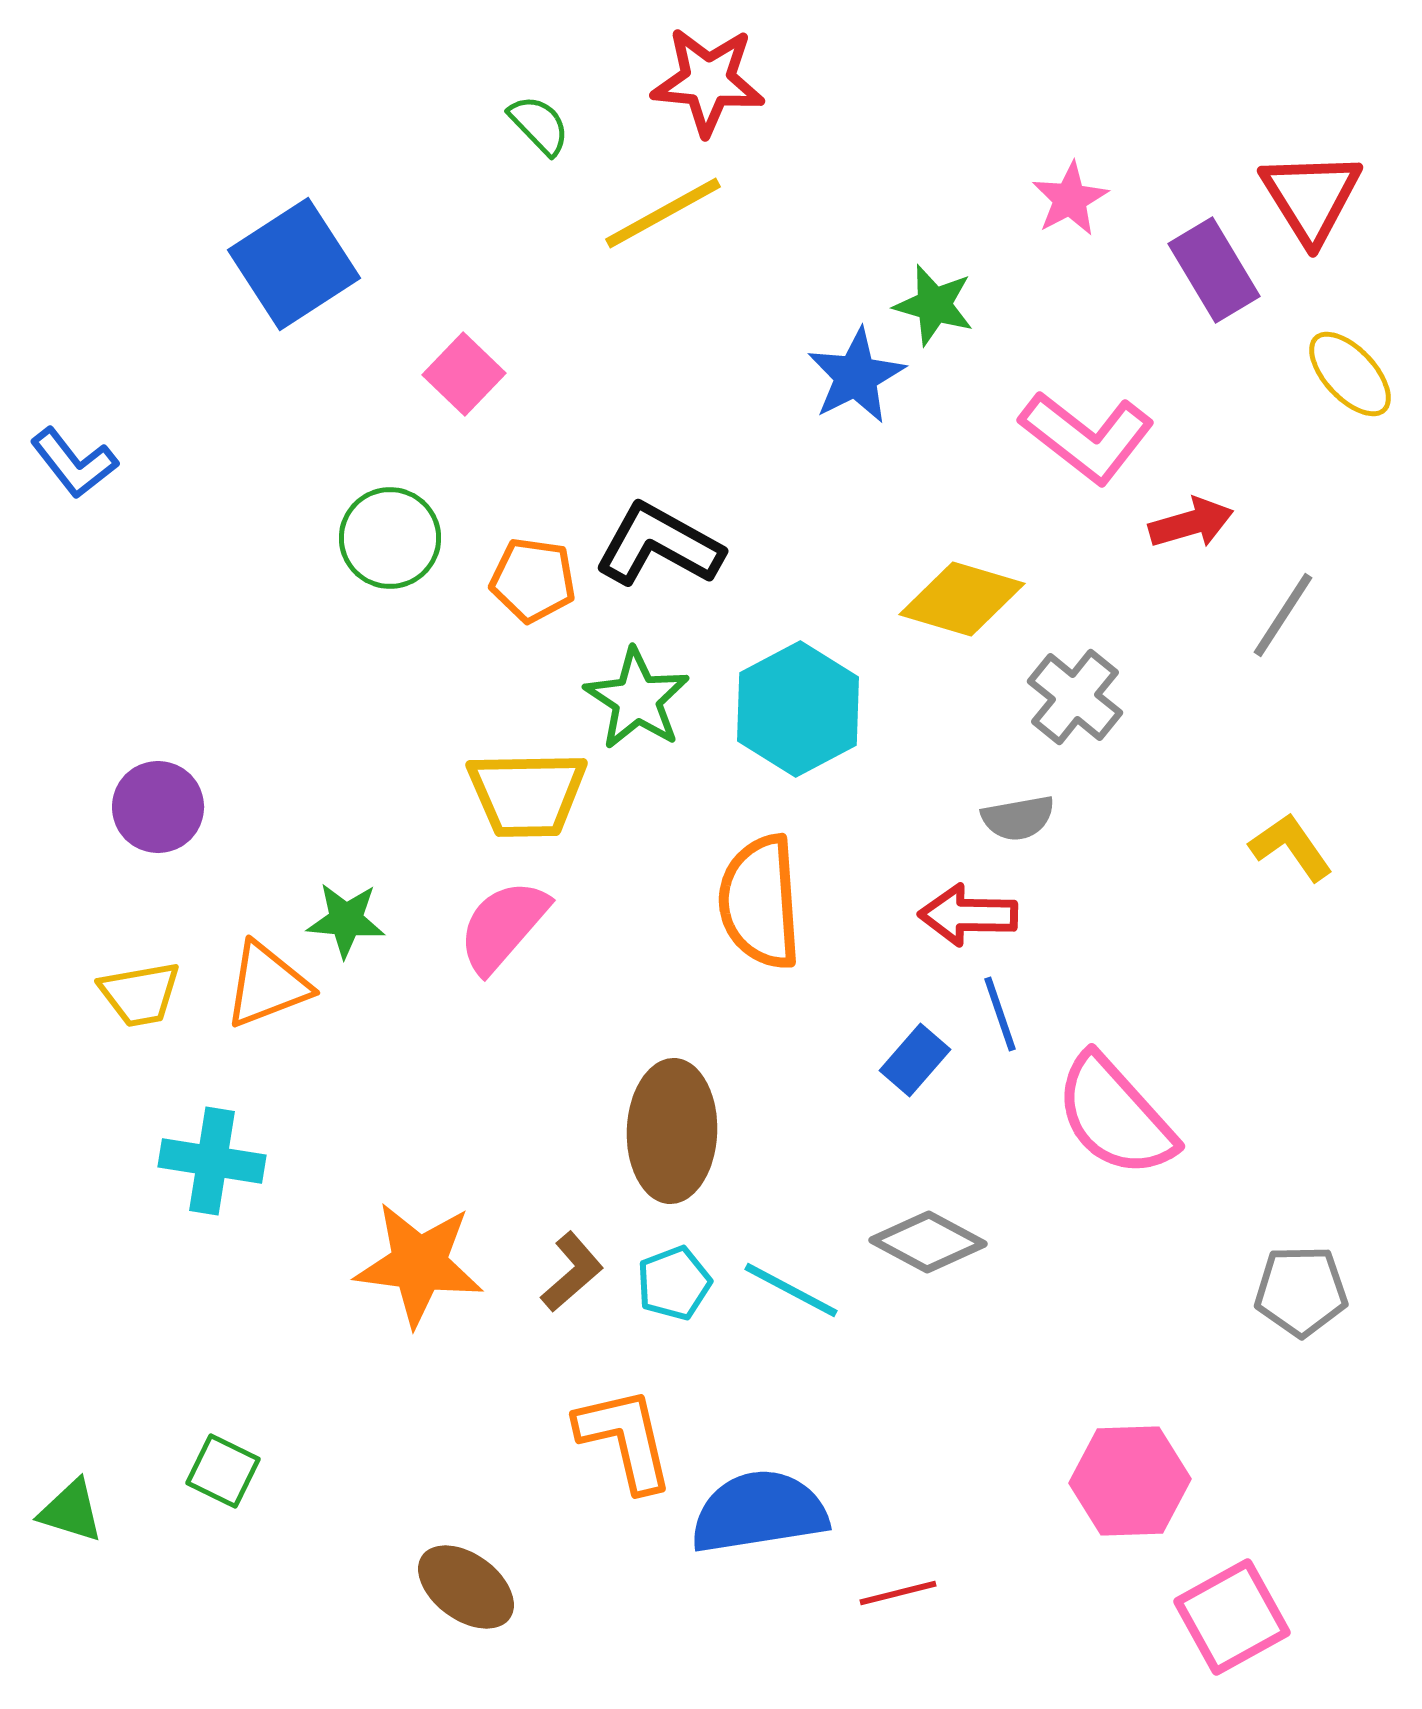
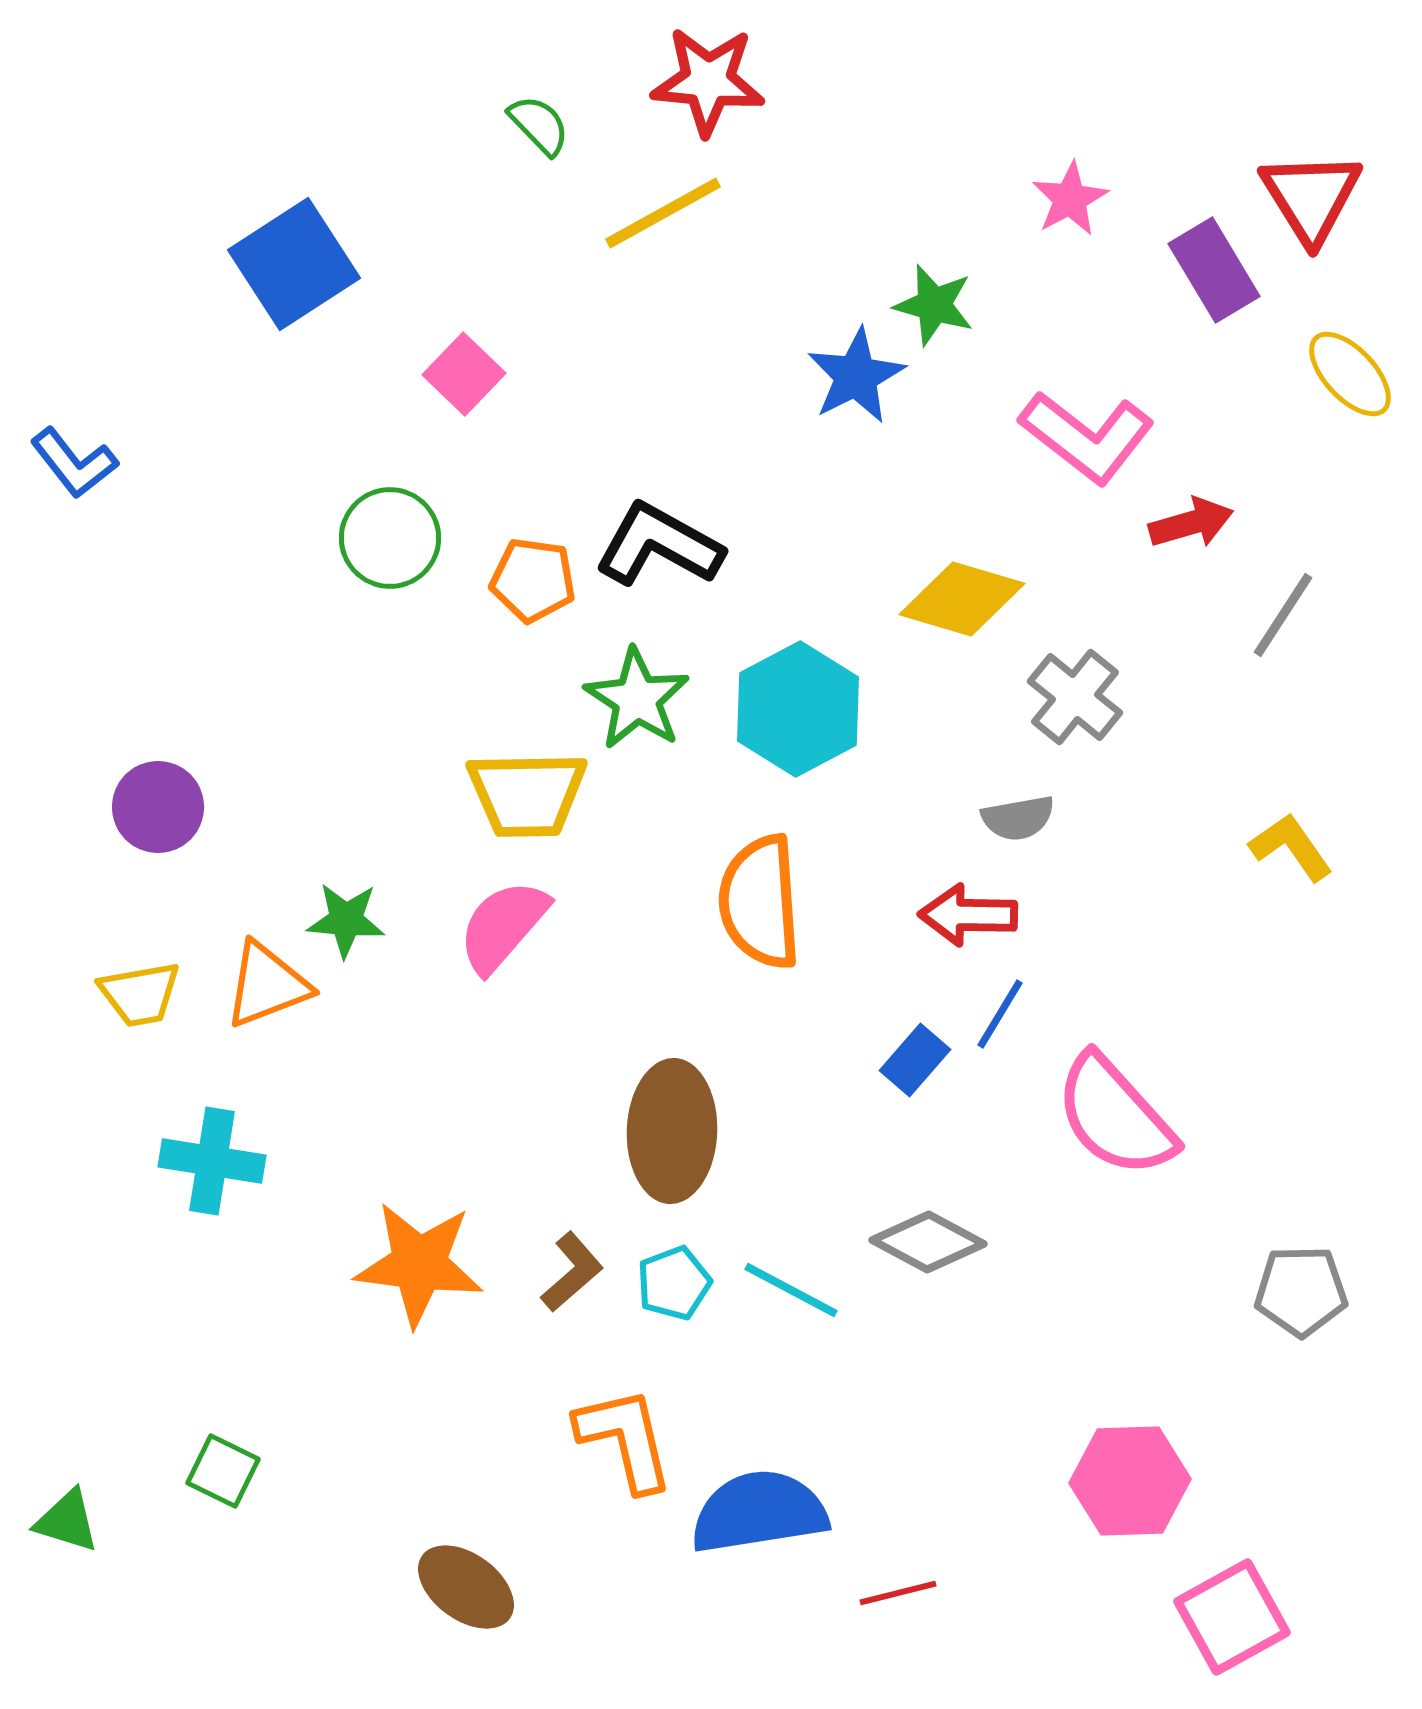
blue line at (1000, 1014): rotated 50 degrees clockwise
green triangle at (71, 1511): moved 4 px left, 10 px down
